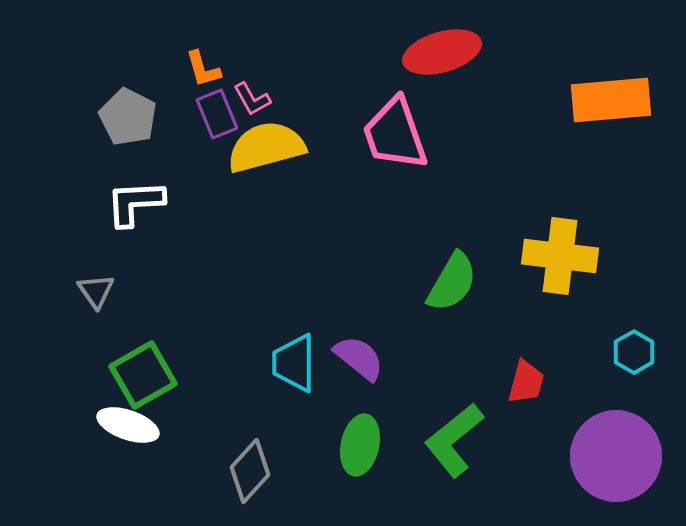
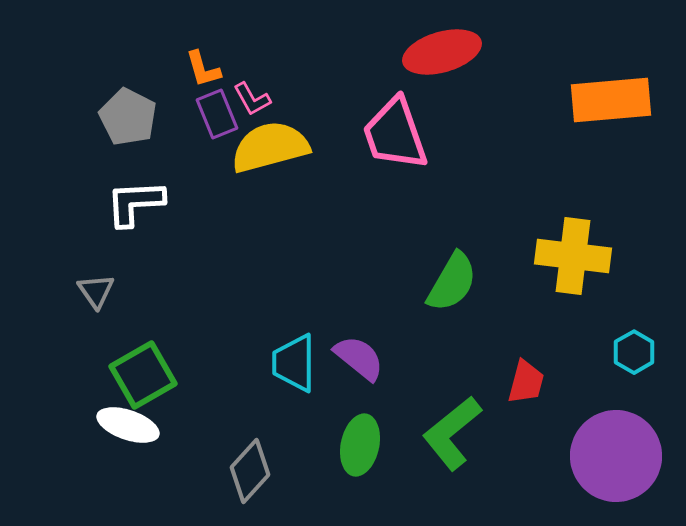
yellow semicircle: moved 4 px right
yellow cross: moved 13 px right
green L-shape: moved 2 px left, 7 px up
